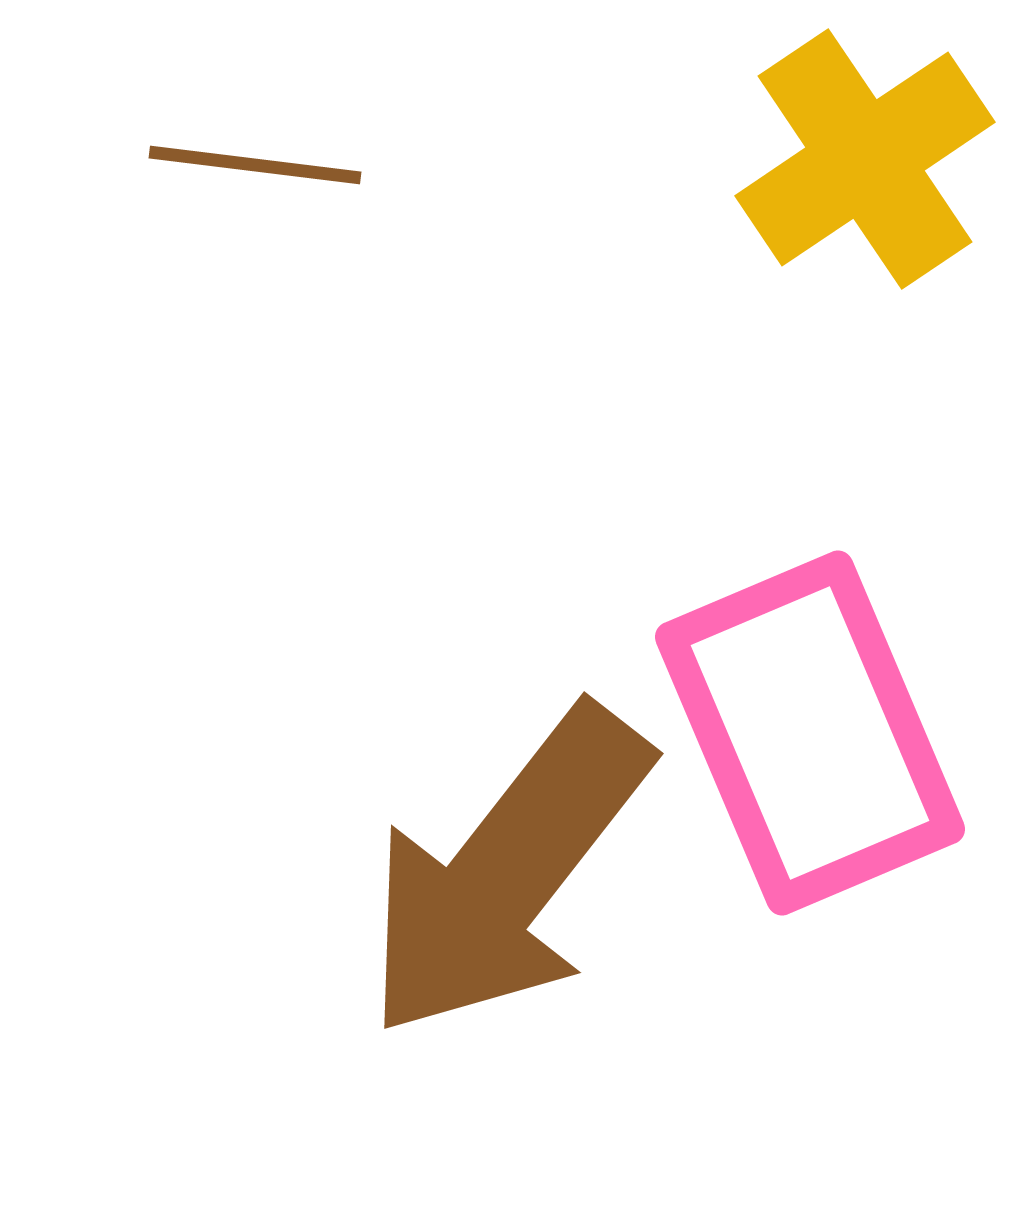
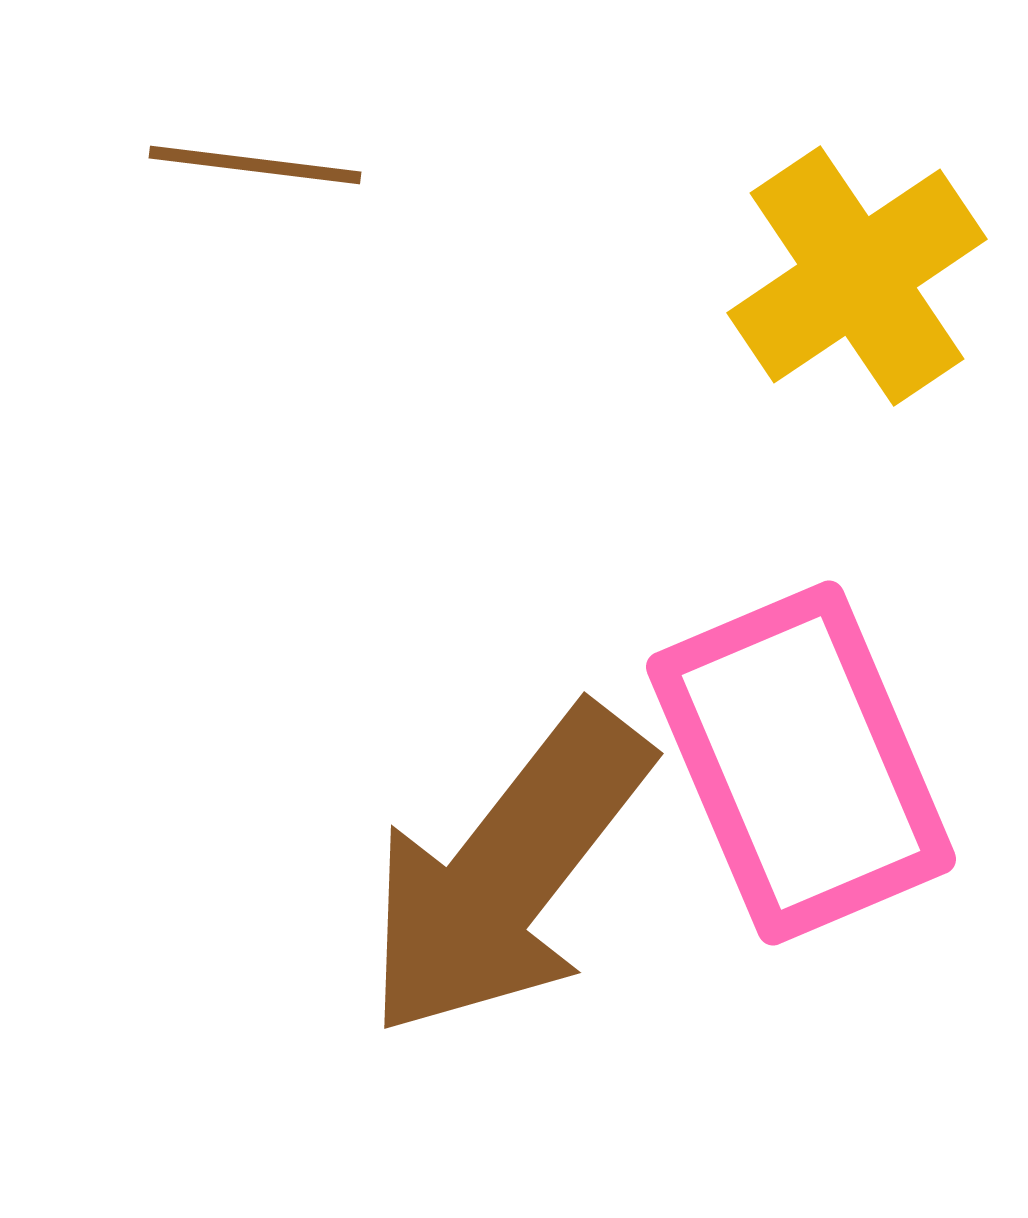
yellow cross: moved 8 px left, 117 px down
pink rectangle: moved 9 px left, 30 px down
